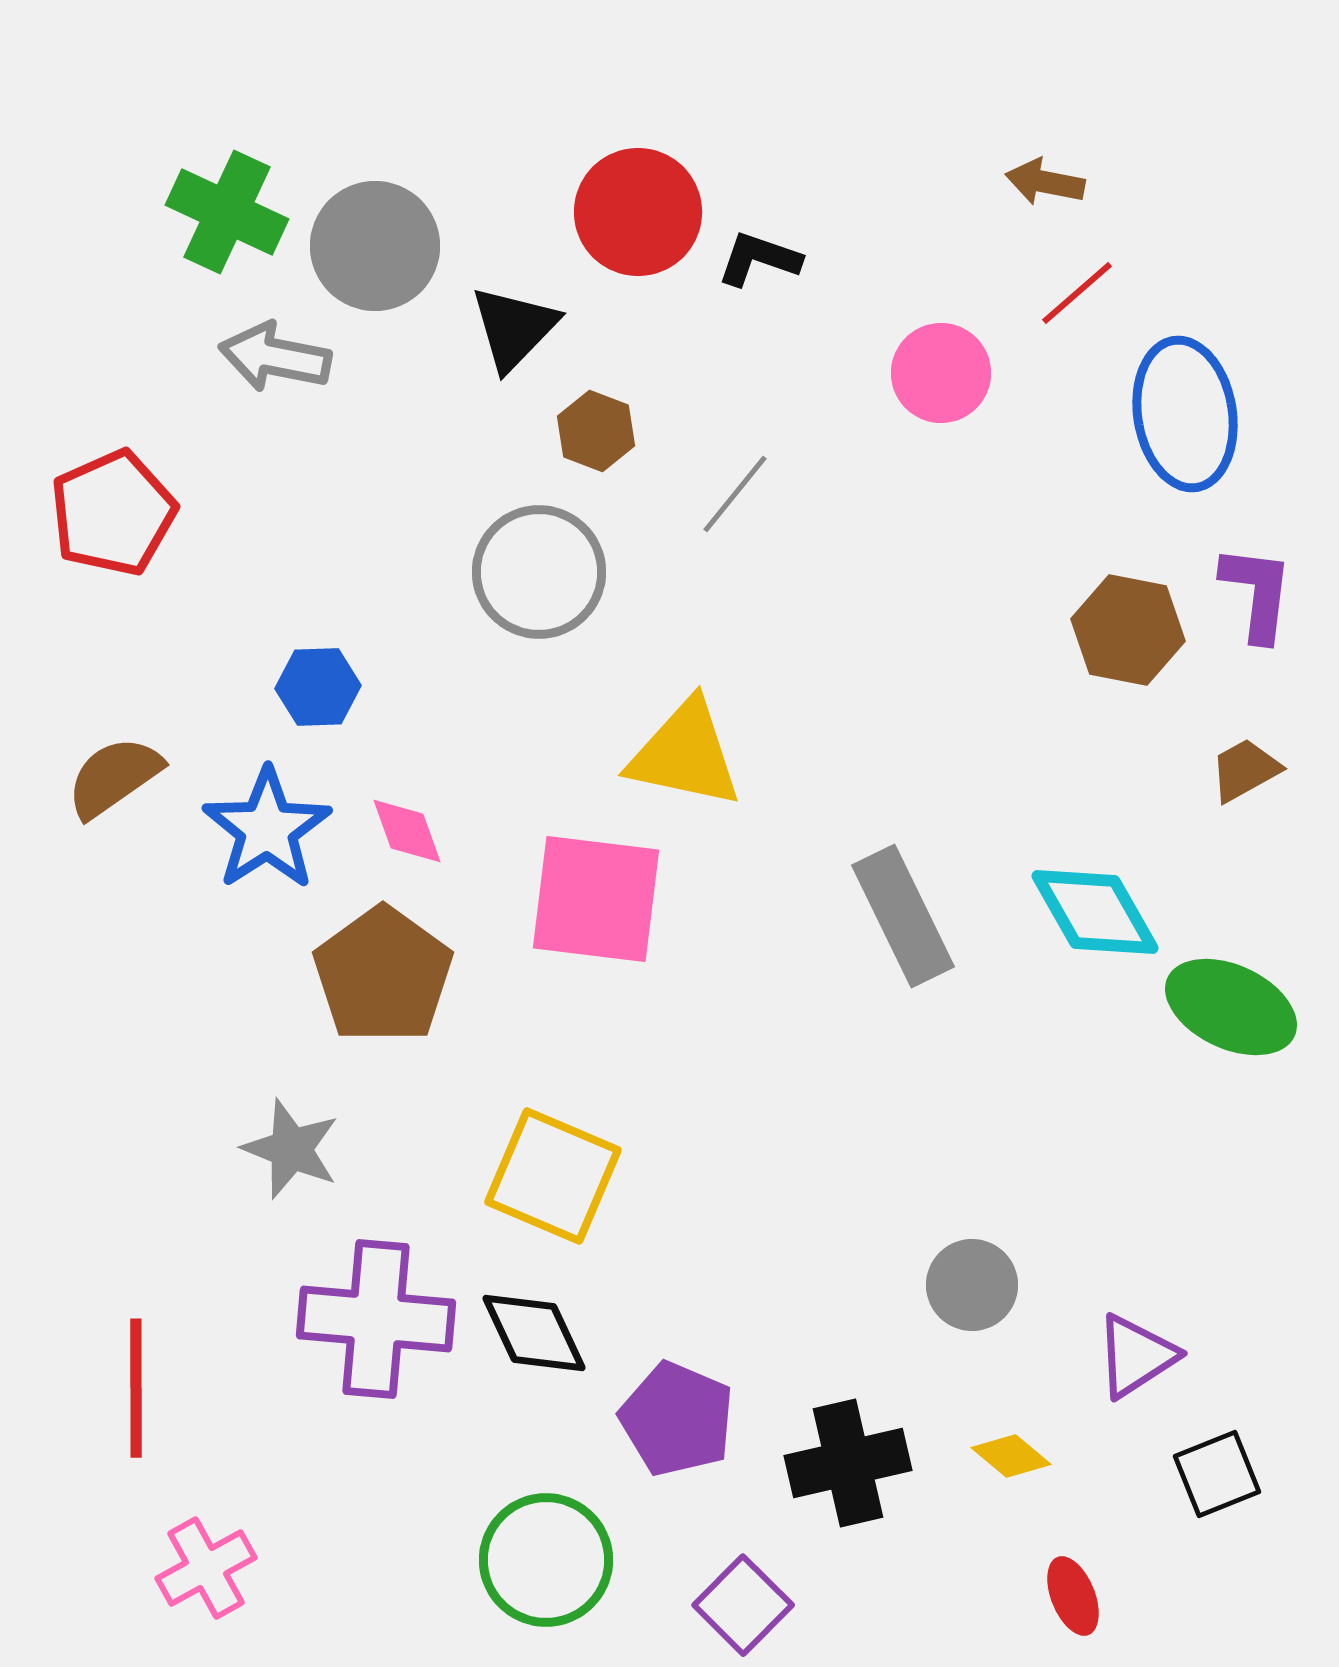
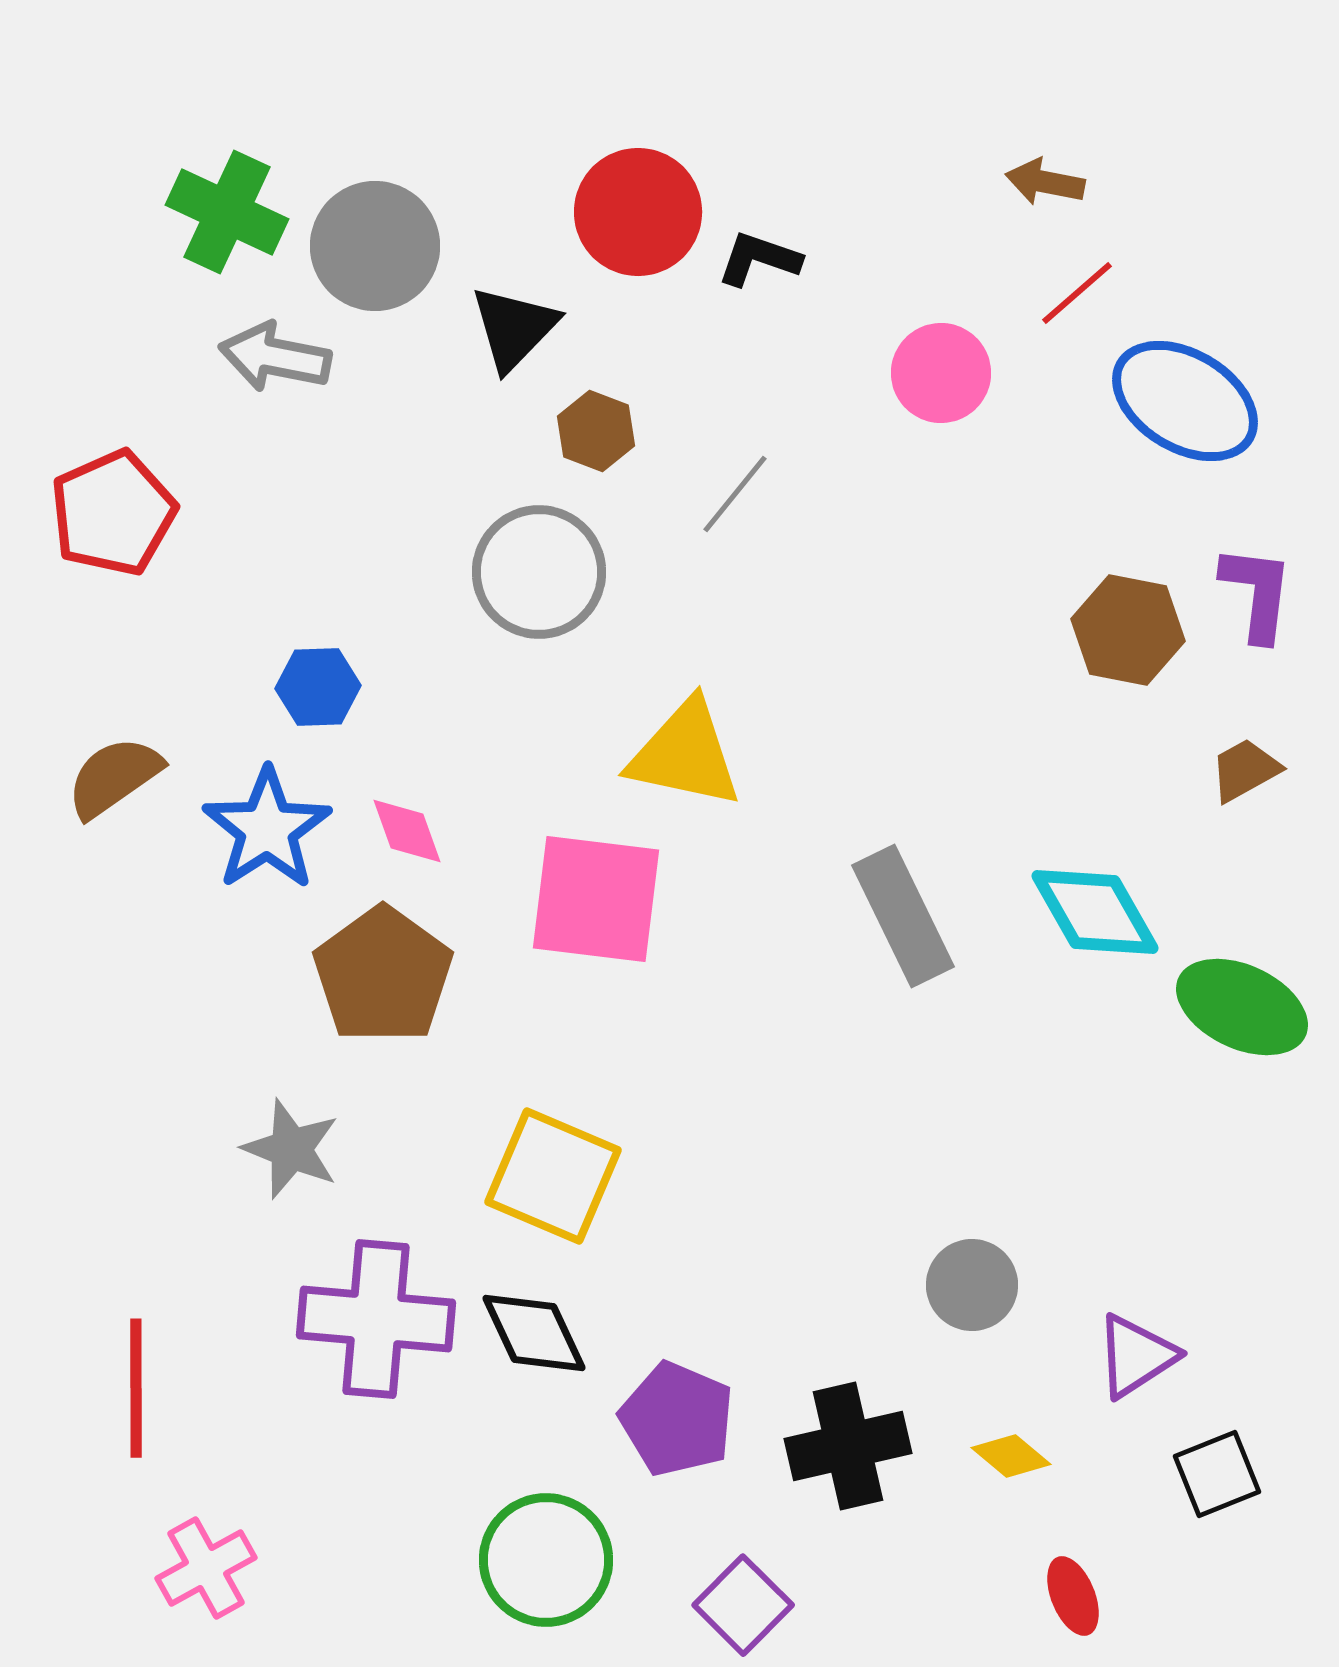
blue ellipse at (1185, 414): moved 13 px up; rotated 50 degrees counterclockwise
green ellipse at (1231, 1007): moved 11 px right
black cross at (848, 1463): moved 17 px up
